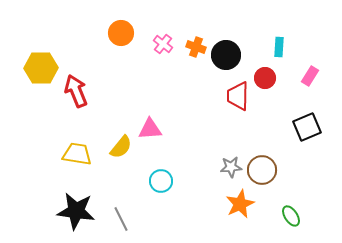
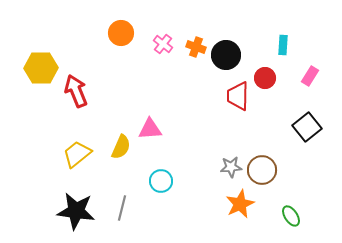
cyan rectangle: moved 4 px right, 2 px up
black square: rotated 16 degrees counterclockwise
yellow semicircle: rotated 15 degrees counterclockwise
yellow trapezoid: rotated 48 degrees counterclockwise
gray line: moved 1 px right, 11 px up; rotated 40 degrees clockwise
